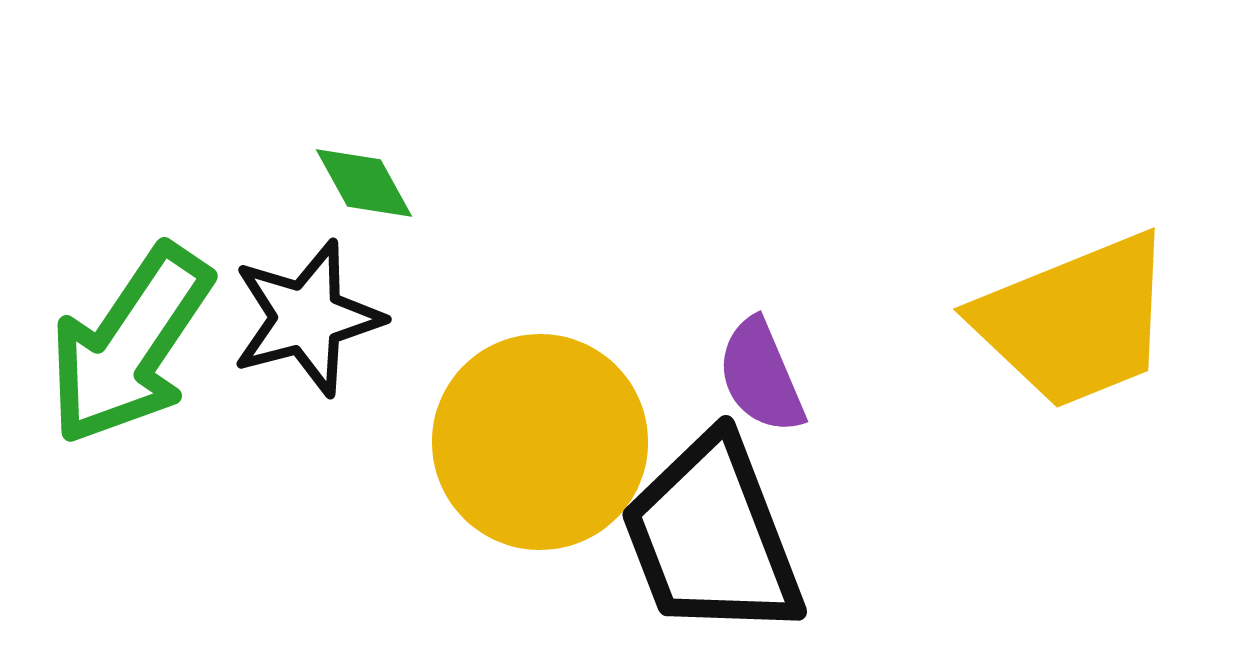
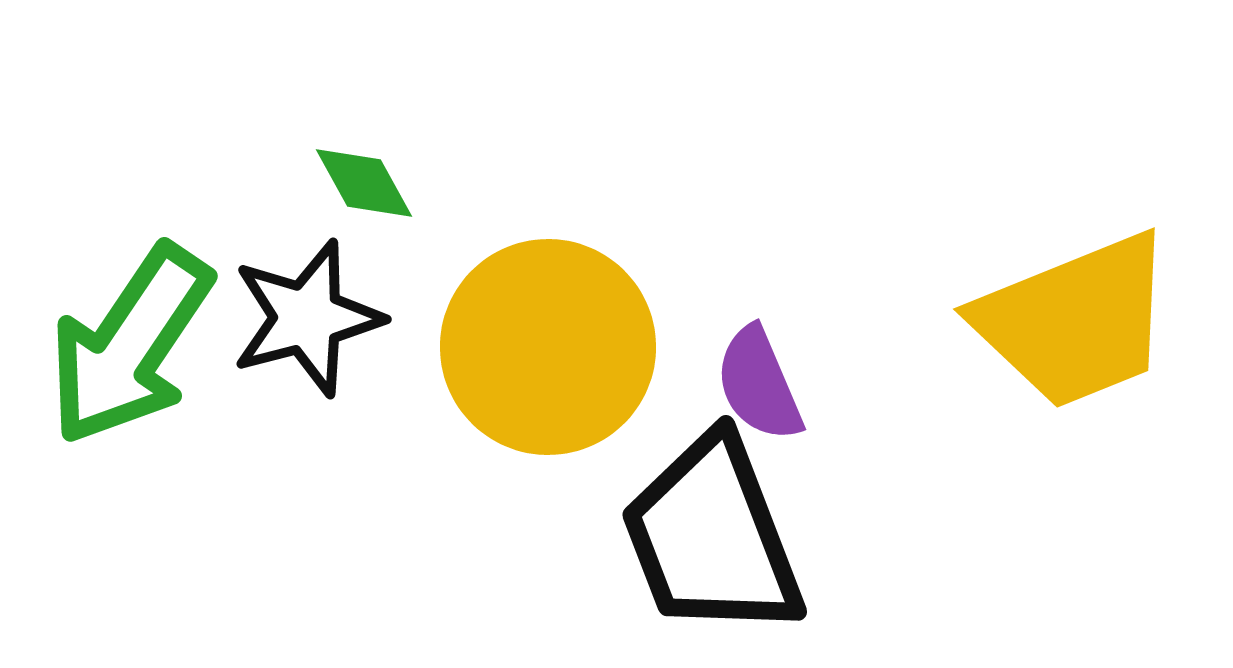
purple semicircle: moved 2 px left, 8 px down
yellow circle: moved 8 px right, 95 px up
